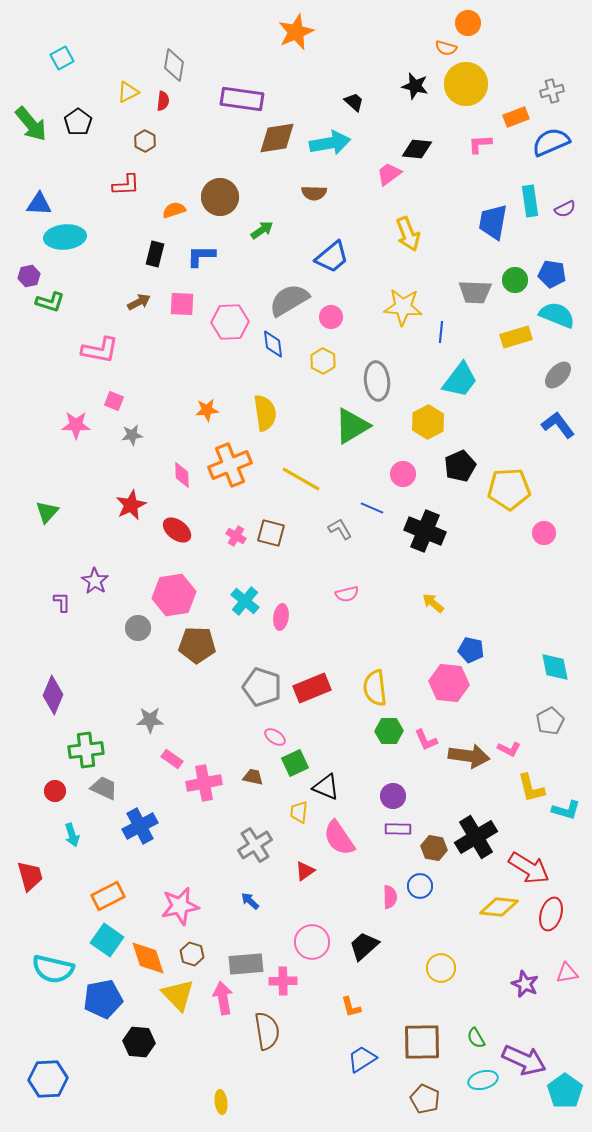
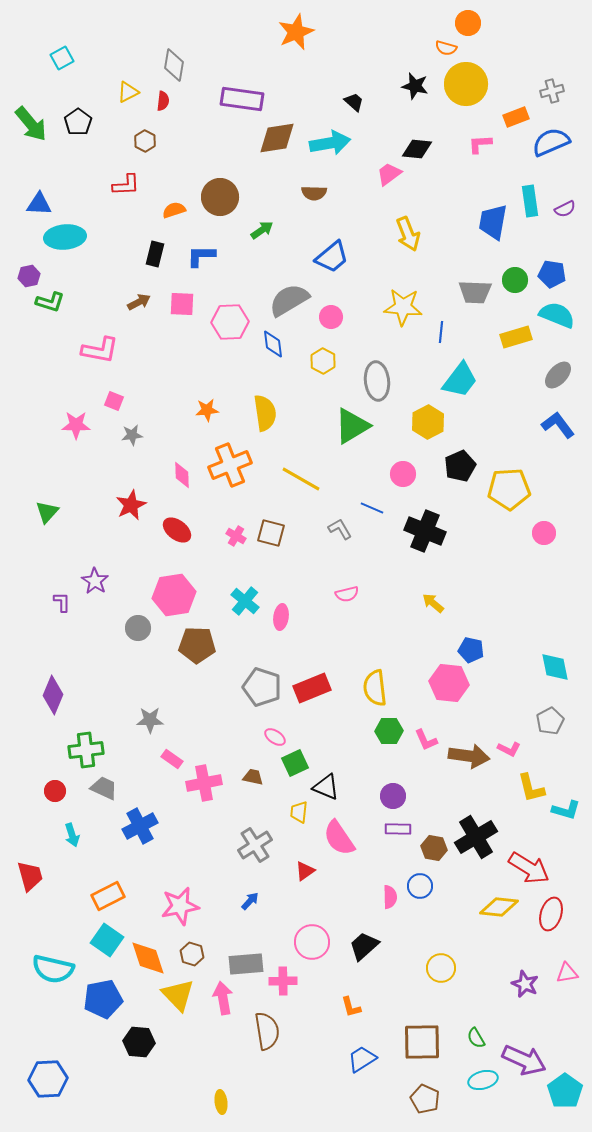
blue arrow at (250, 901): rotated 90 degrees clockwise
